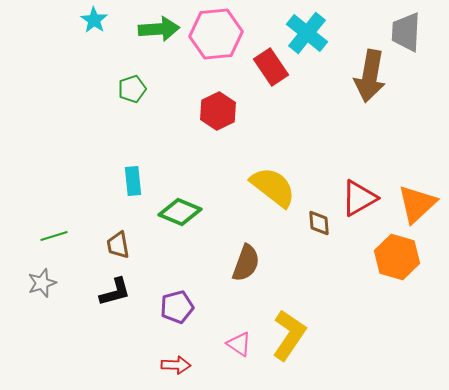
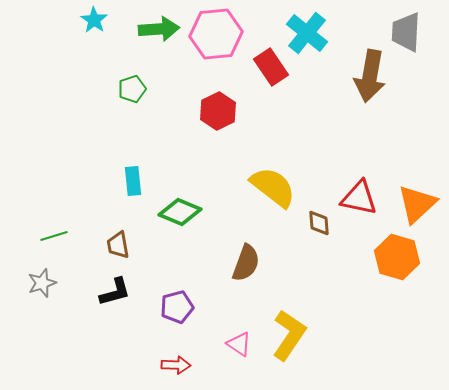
red triangle: rotated 42 degrees clockwise
